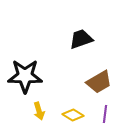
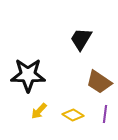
black trapezoid: rotated 40 degrees counterclockwise
black star: moved 3 px right, 1 px up
brown trapezoid: rotated 64 degrees clockwise
yellow arrow: rotated 60 degrees clockwise
